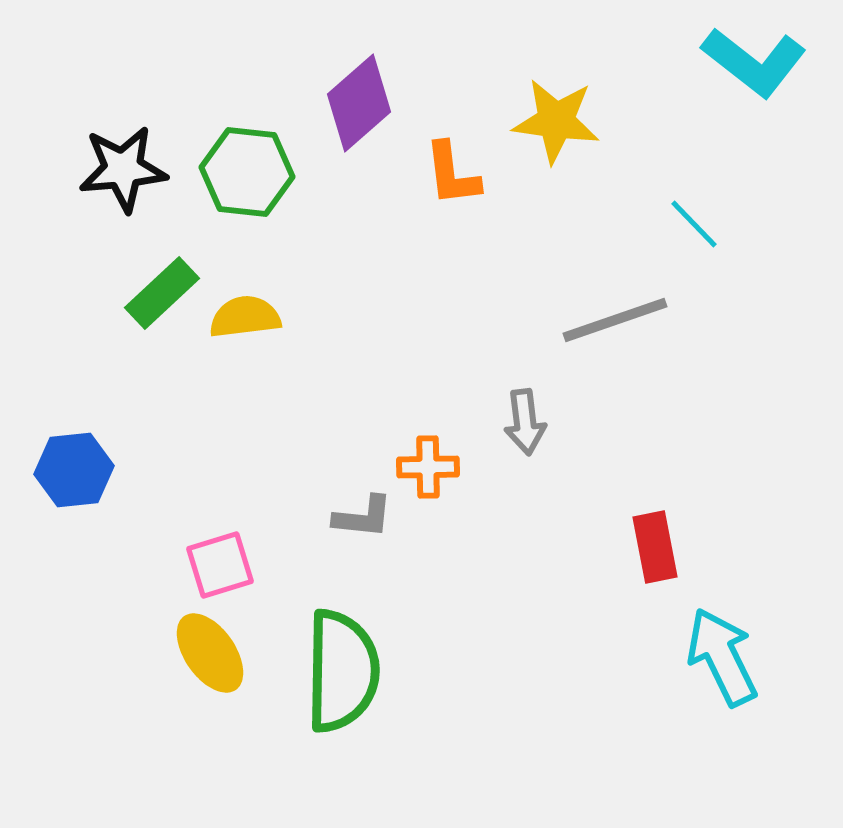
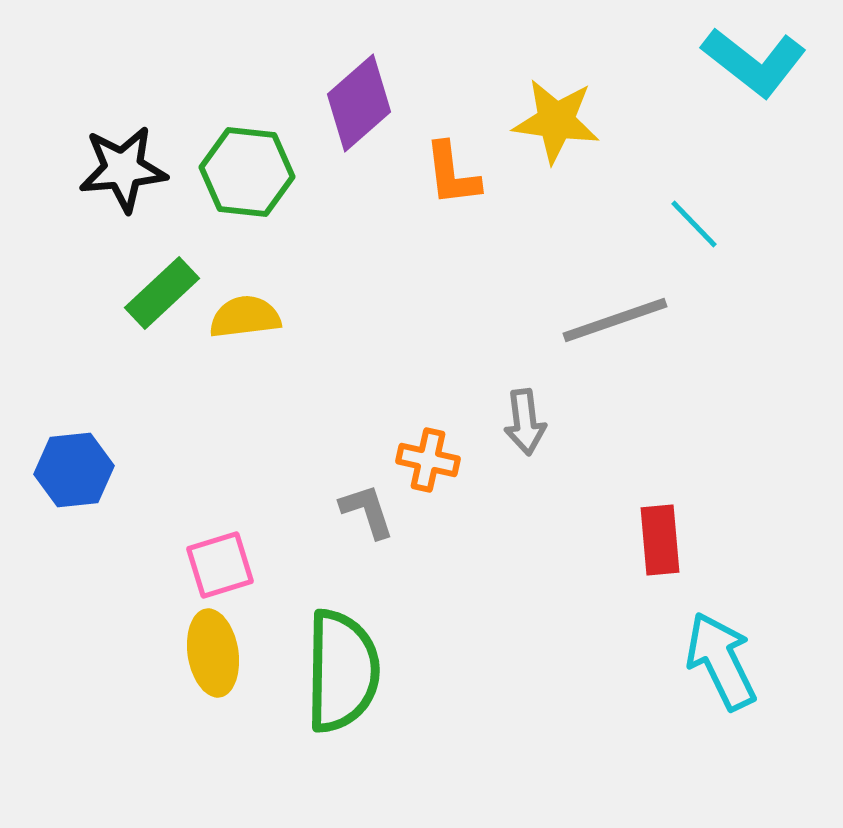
orange cross: moved 7 px up; rotated 14 degrees clockwise
gray L-shape: moved 4 px right, 6 px up; rotated 114 degrees counterclockwise
red rectangle: moved 5 px right, 7 px up; rotated 6 degrees clockwise
yellow ellipse: moved 3 px right; rotated 26 degrees clockwise
cyan arrow: moved 1 px left, 4 px down
